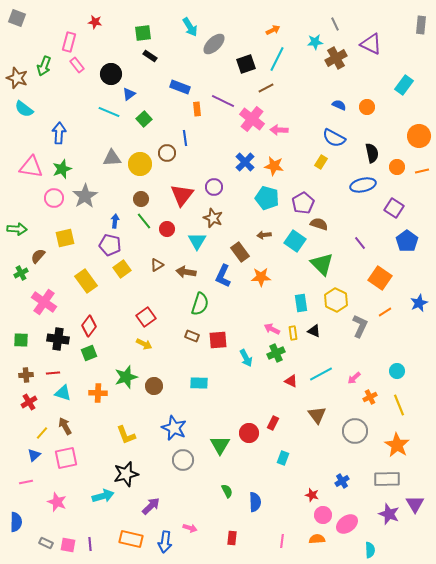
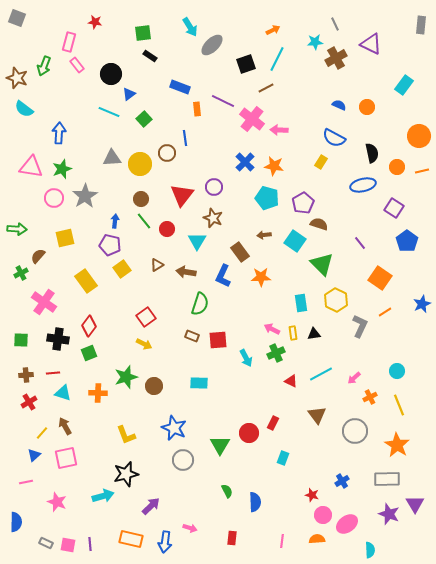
gray ellipse at (214, 44): moved 2 px left, 1 px down
blue star at (419, 303): moved 3 px right, 1 px down
black triangle at (314, 331): moved 3 px down; rotated 32 degrees counterclockwise
